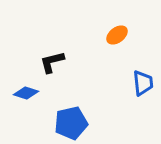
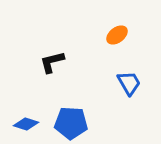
blue trapezoid: moved 14 px left; rotated 24 degrees counterclockwise
blue diamond: moved 31 px down
blue pentagon: rotated 16 degrees clockwise
